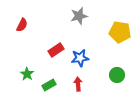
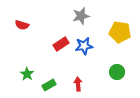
gray star: moved 2 px right
red semicircle: rotated 80 degrees clockwise
red rectangle: moved 5 px right, 6 px up
blue star: moved 4 px right, 12 px up
green circle: moved 3 px up
